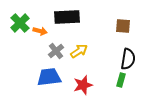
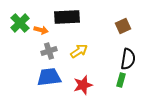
brown square: rotated 28 degrees counterclockwise
orange arrow: moved 1 px right, 1 px up
gray cross: moved 7 px left; rotated 21 degrees clockwise
